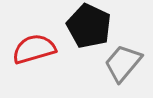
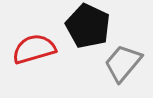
black pentagon: moved 1 px left
